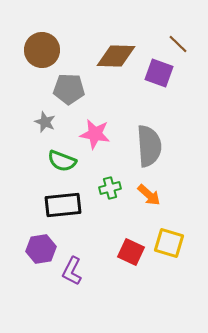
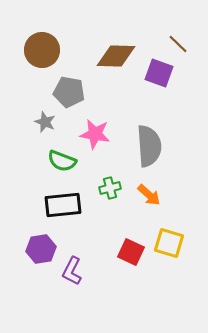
gray pentagon: moved 3 px down; rotated 8 degrees clockwise
